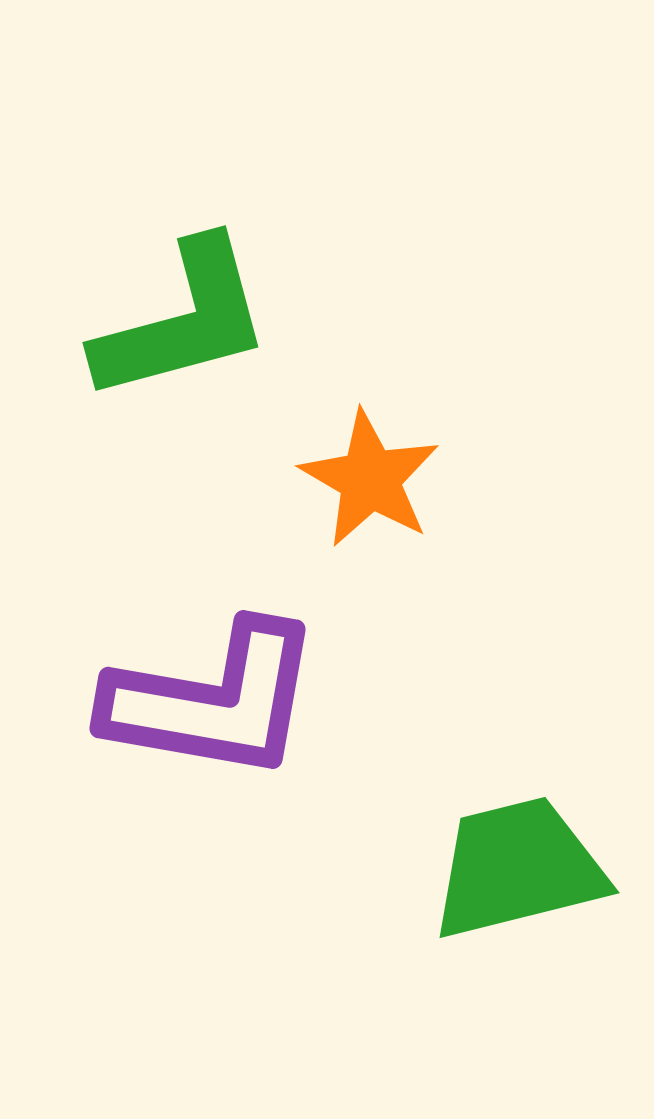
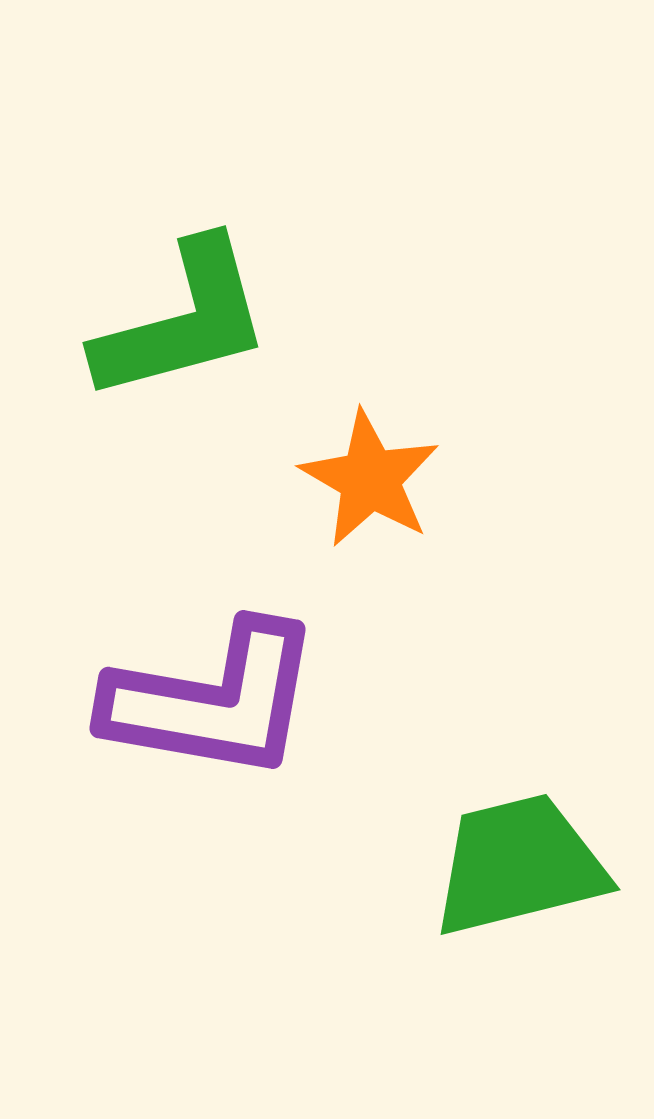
green trapezoid: moved 1 px right, 3 px up
